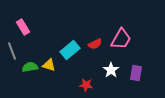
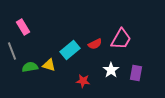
red star: moved 3 px left, 4 px up
